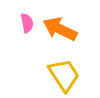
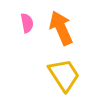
orange arrow: moved 1 px right, 1 px up; rotated 40 degrees clockwise
